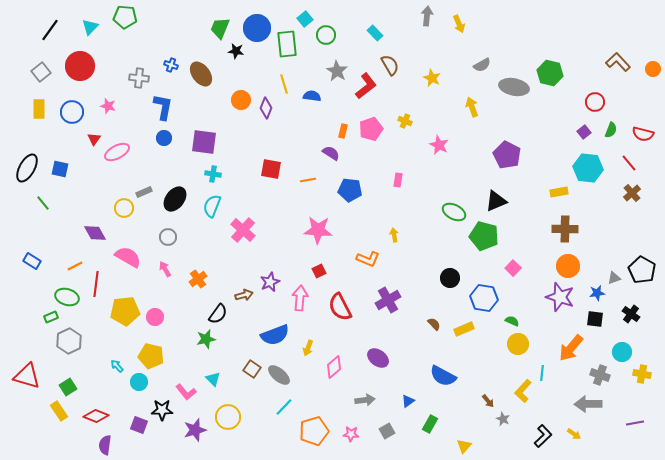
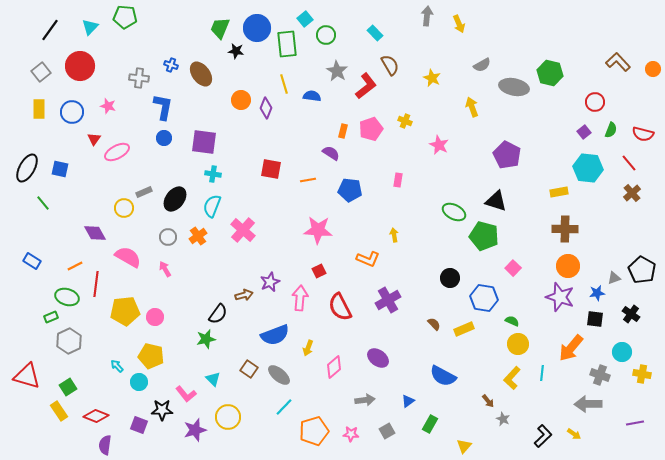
black triangle at (496, 201): rotated 40 degrees clockwise
orange cross at (198, 279): moved 43 px up
brown square at (252, 369): moved 3 px left
yellow L-shape at (523, 391): moved 11 px left, 13 px up
pink L-shape at (186, 392): moved 2 px down
